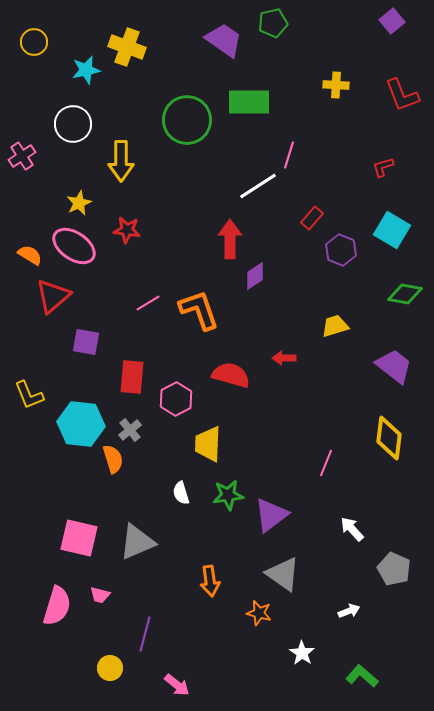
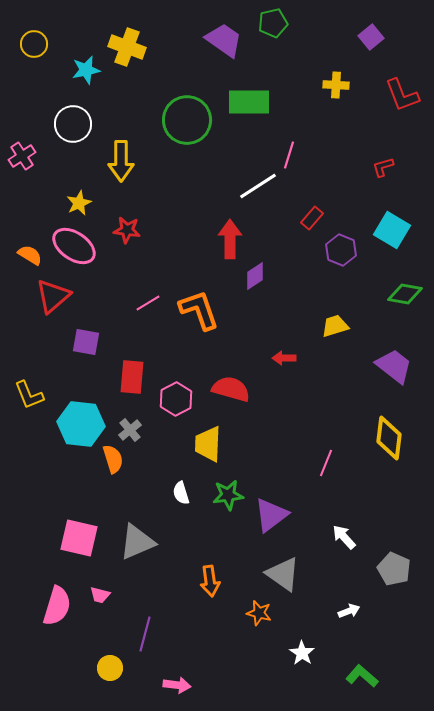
purple square at (392, 21): moved 21 px left, 16 px down
yellow circle at (34, 42): moved 2 px down
red semicircle at (231, 375): moved 14 px down
white arrow at (352, 529): moved 8 px left, 8 px down
pink arrow at (177, 685): rotated 32 degrees counterclockwise
